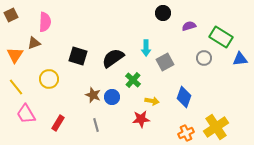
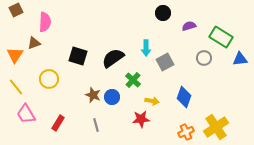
brown square: moved 5 px right, 5 px up
orange cross: moved 1 px up
